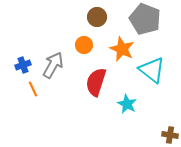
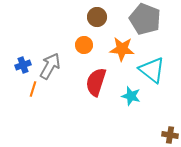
orange star: rotated 20 degrees counterclockwise
gray arrow: moved 3 px left, 1 px down
orange line: rotated 42 degrees clockwise
cyan star: moved 4 px right, 8 px up; rotated 12 degrees counterclockwise
